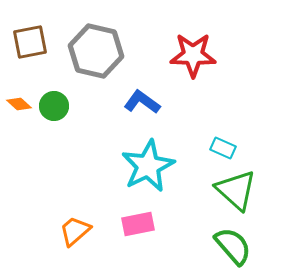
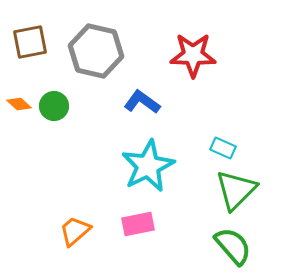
green triangle: rotated 33 degrees clockwise
